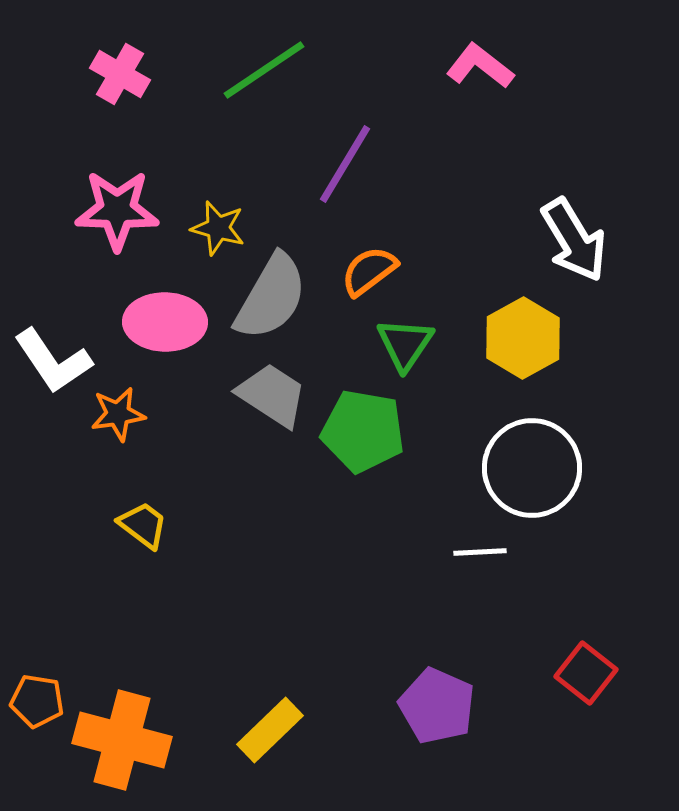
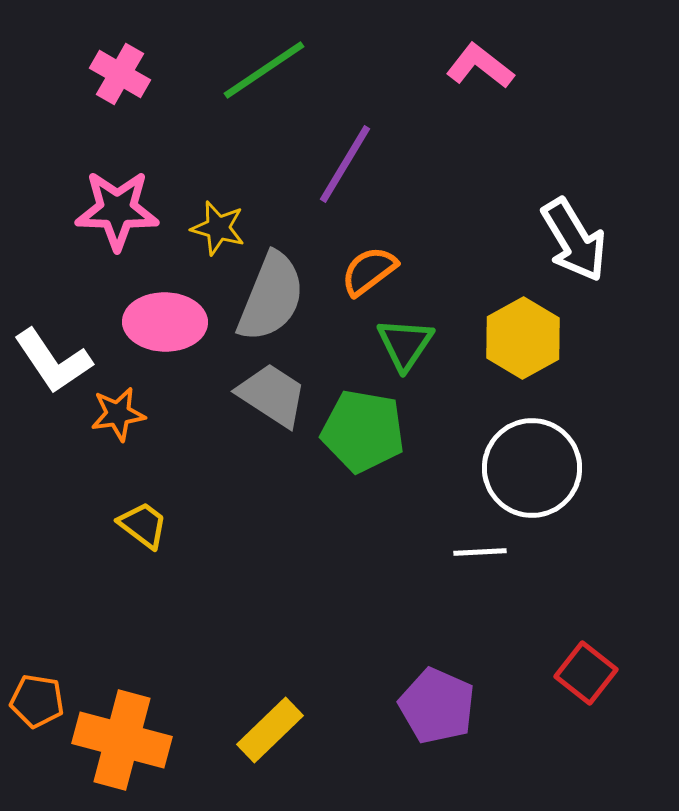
gray semicircle: rotated 8 degrees counterclockwise
